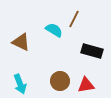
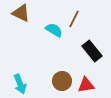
brown triangle: moved 29 px up
black rectangle: rotated 35 degrees clockwise
brown circle: moved 2 px right
